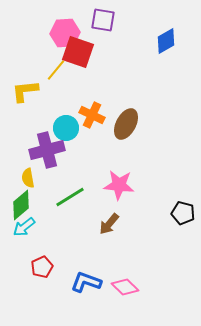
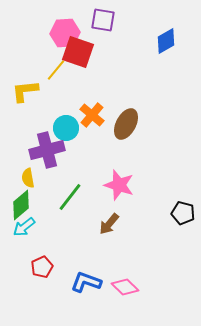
orange cross: rotated 15 degrees clockwise
pink star: rotated 12 degrees clockwise
green line: rotated 20 degrees counterclockwise
